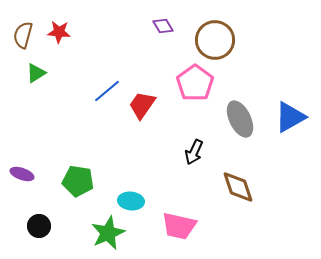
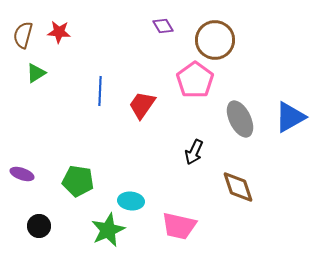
pink pentagon: moved 3 px up
blue line: moved 7 px left; rotated 48 degrees counterclockwise
green star: moved 3 px up
